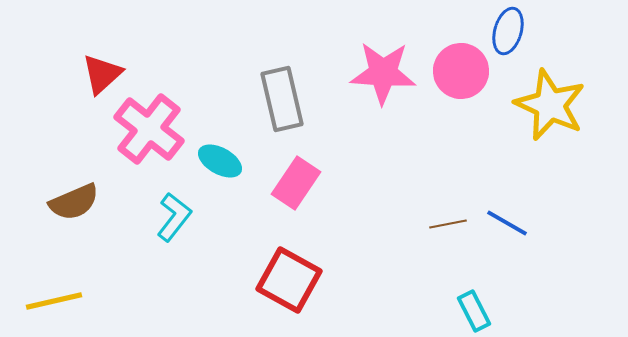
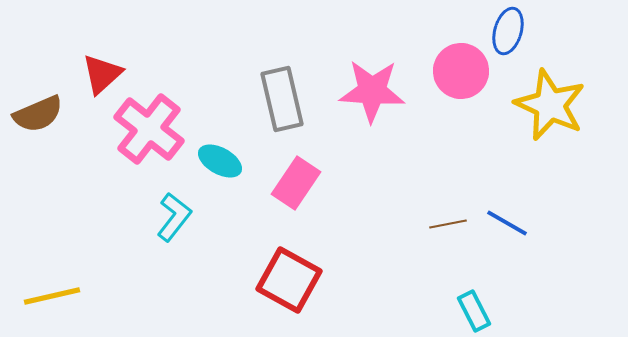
pink star: moved 11 px left, 18 px down
brown semicircle: moved 36 px left, 88 px up
yellow line: moved 2 px left, 5 px up
